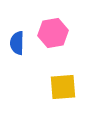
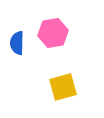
yellow square: rotated 12 degrees counterclockwise
